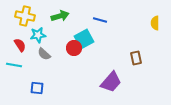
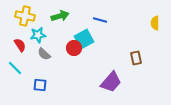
cyan line: moved 1 px right, 3 px down; rotated 35 degrees clockwise
blue square: moved 3 px right, 3 px up
